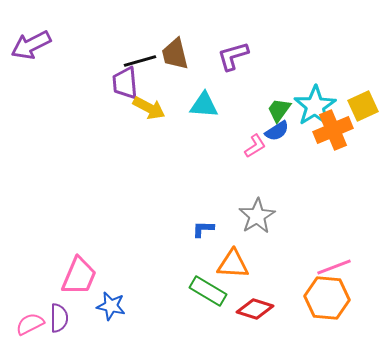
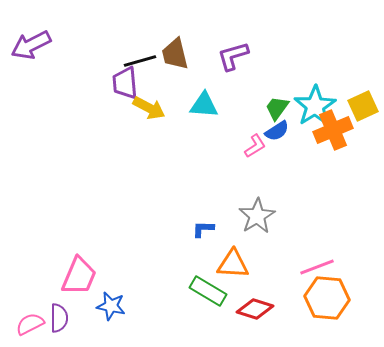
green trapezoid: moved 2 px left, 2 px up
pink line: moved 17 px left
